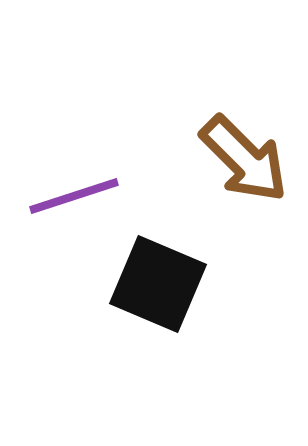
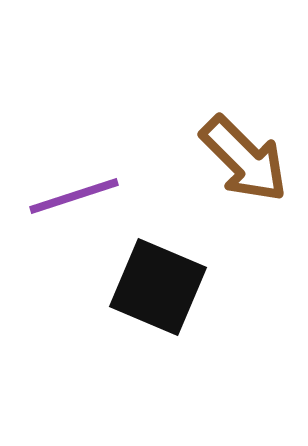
black square: moved 3 px down
